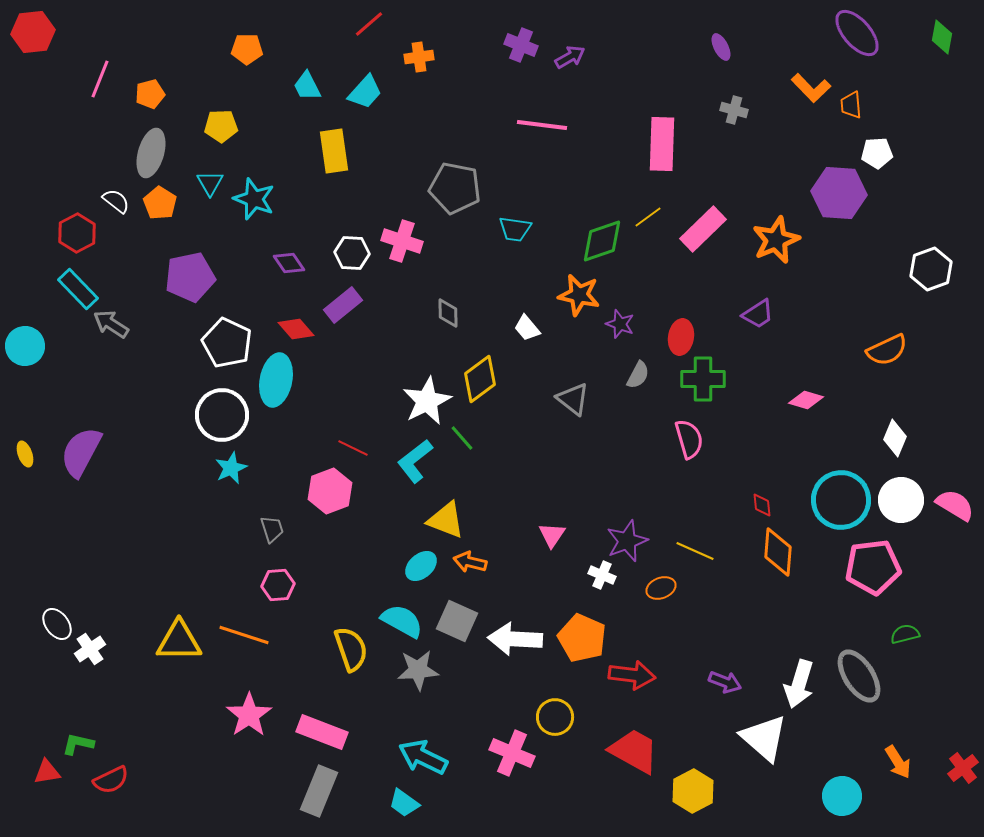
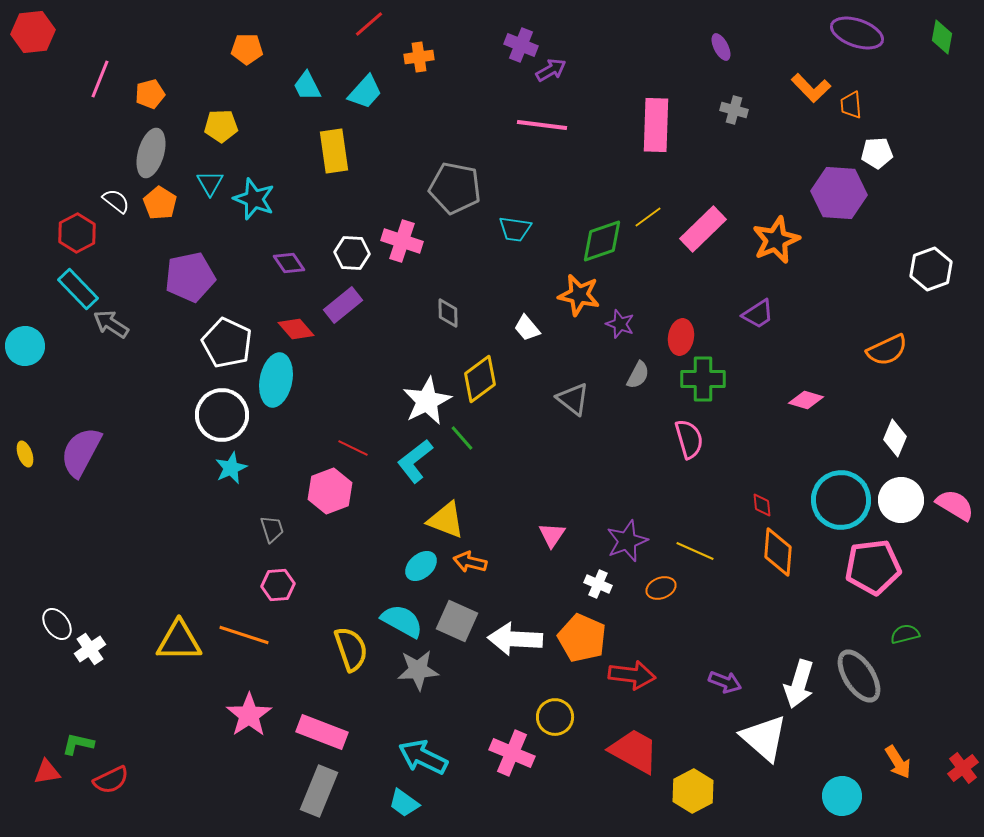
purple ellipse at (857, 33): rotated 30 degrees counterclockwise
purple arrow at (570, 57): moved 19 px left, 13 px down
pink rectangle at (662, 144): moved 6 px left, 19 px up
white cross at (602, 575): moved 4 px left, 9 px down
